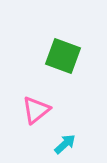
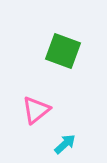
green square: moved 5 px up
